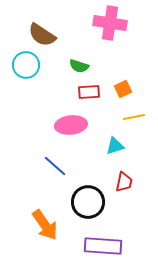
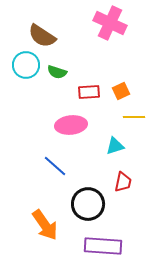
pink cross: rotated 16 degrees clockwise
brown semicircle: moved 1 px down
green semicircle: moved 22 px left, 6 px down
orange square: moved 2 px left, 2 px down
yellow line: rotated 10 degrees clockwise
red trapezoid: moved 1 px left
black circle: moved 2 px down
